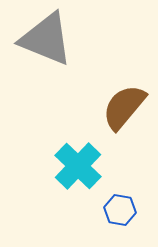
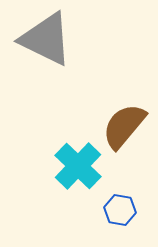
gray triangle: rotated 4 degrees clockwise
brown semicircle: moved 19 px down
